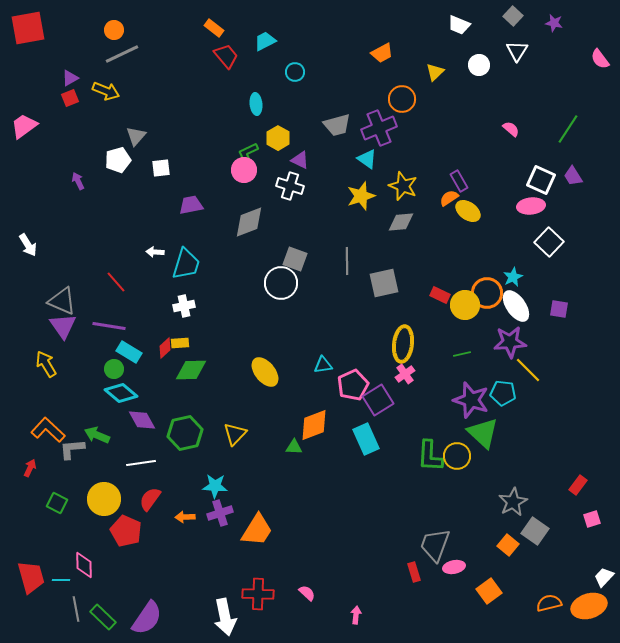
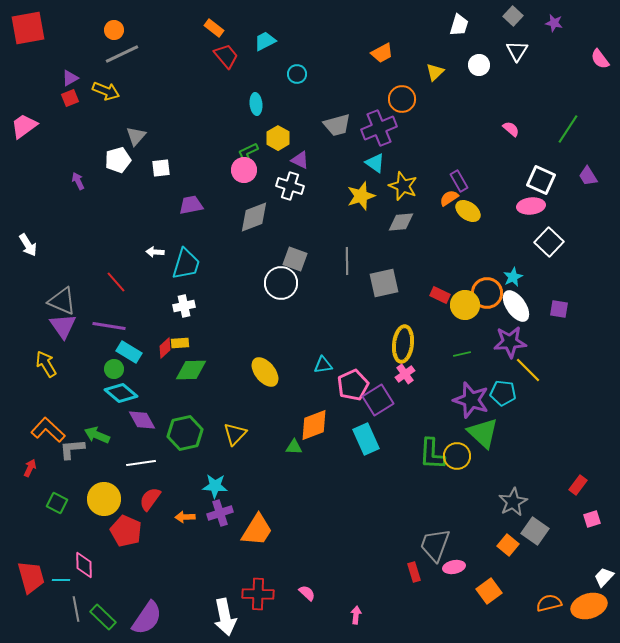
white trapezoid at (459, 25): rotated 95 degrees counterclockwise
cyan circle at (295, 72): moved 2 px right, 2 px down
cyan triangle at (367, 159): moved 8 px right, 4 px down
purple trapezoid at (573, 176): moved 15 px right
gray diamond at (249, 222): moved 5 px right, 5 px up
green L-shape at (430, 456): moved 2 px right, 2 px up
